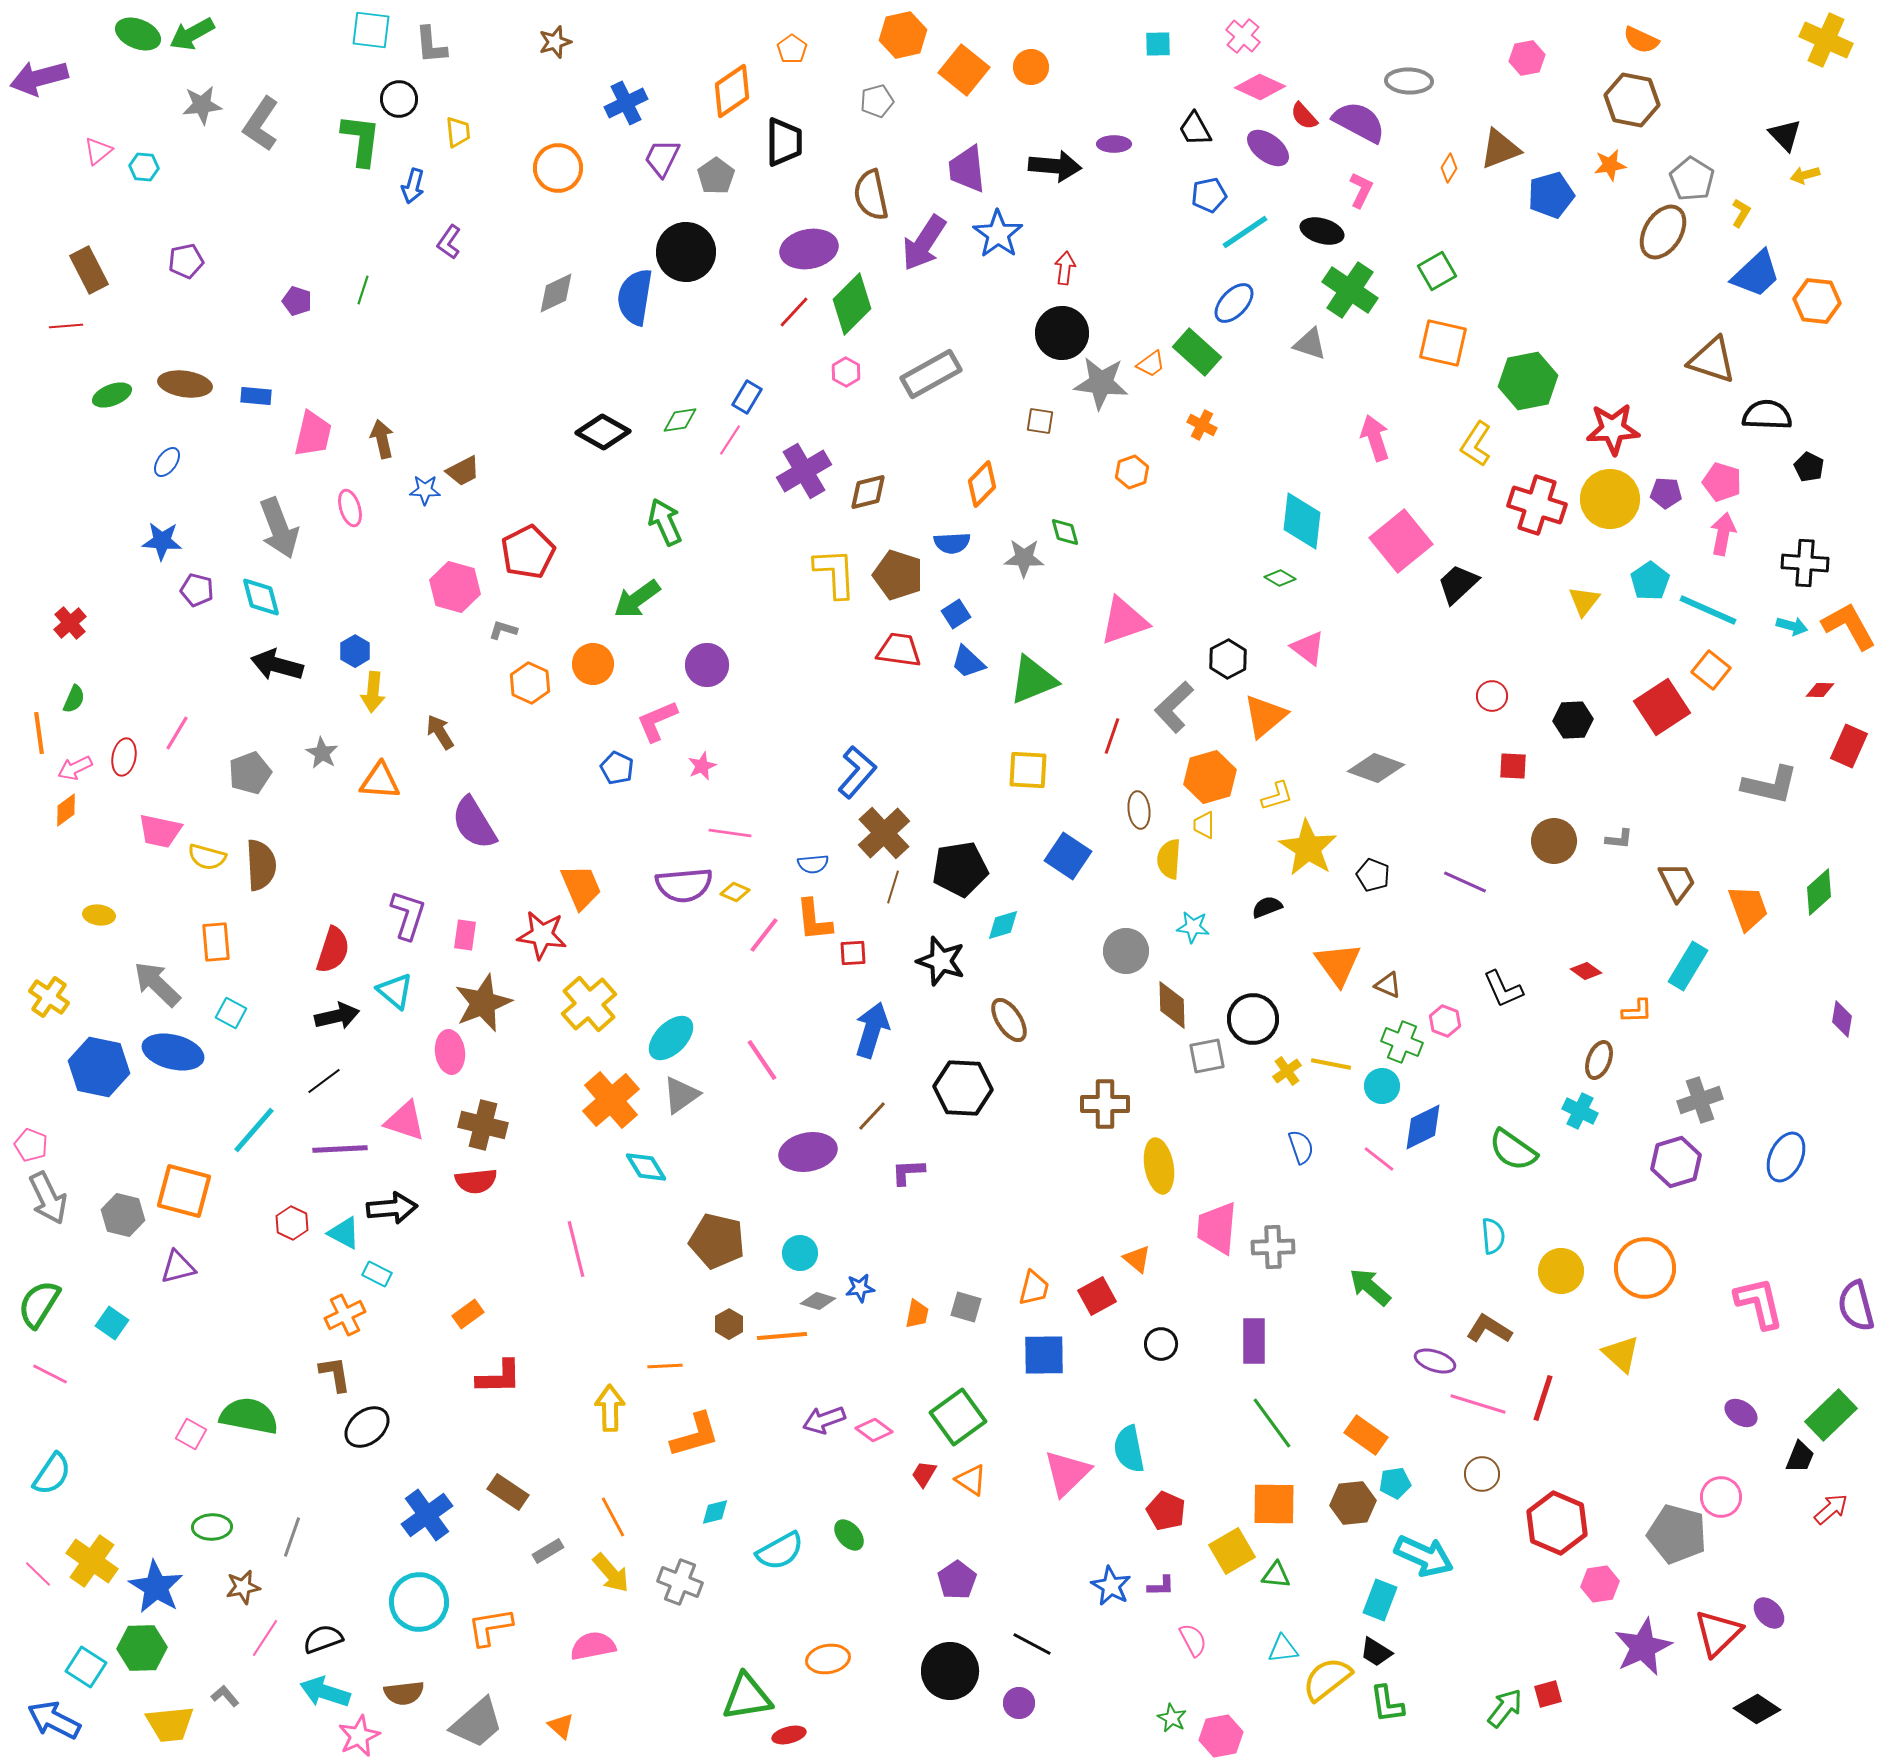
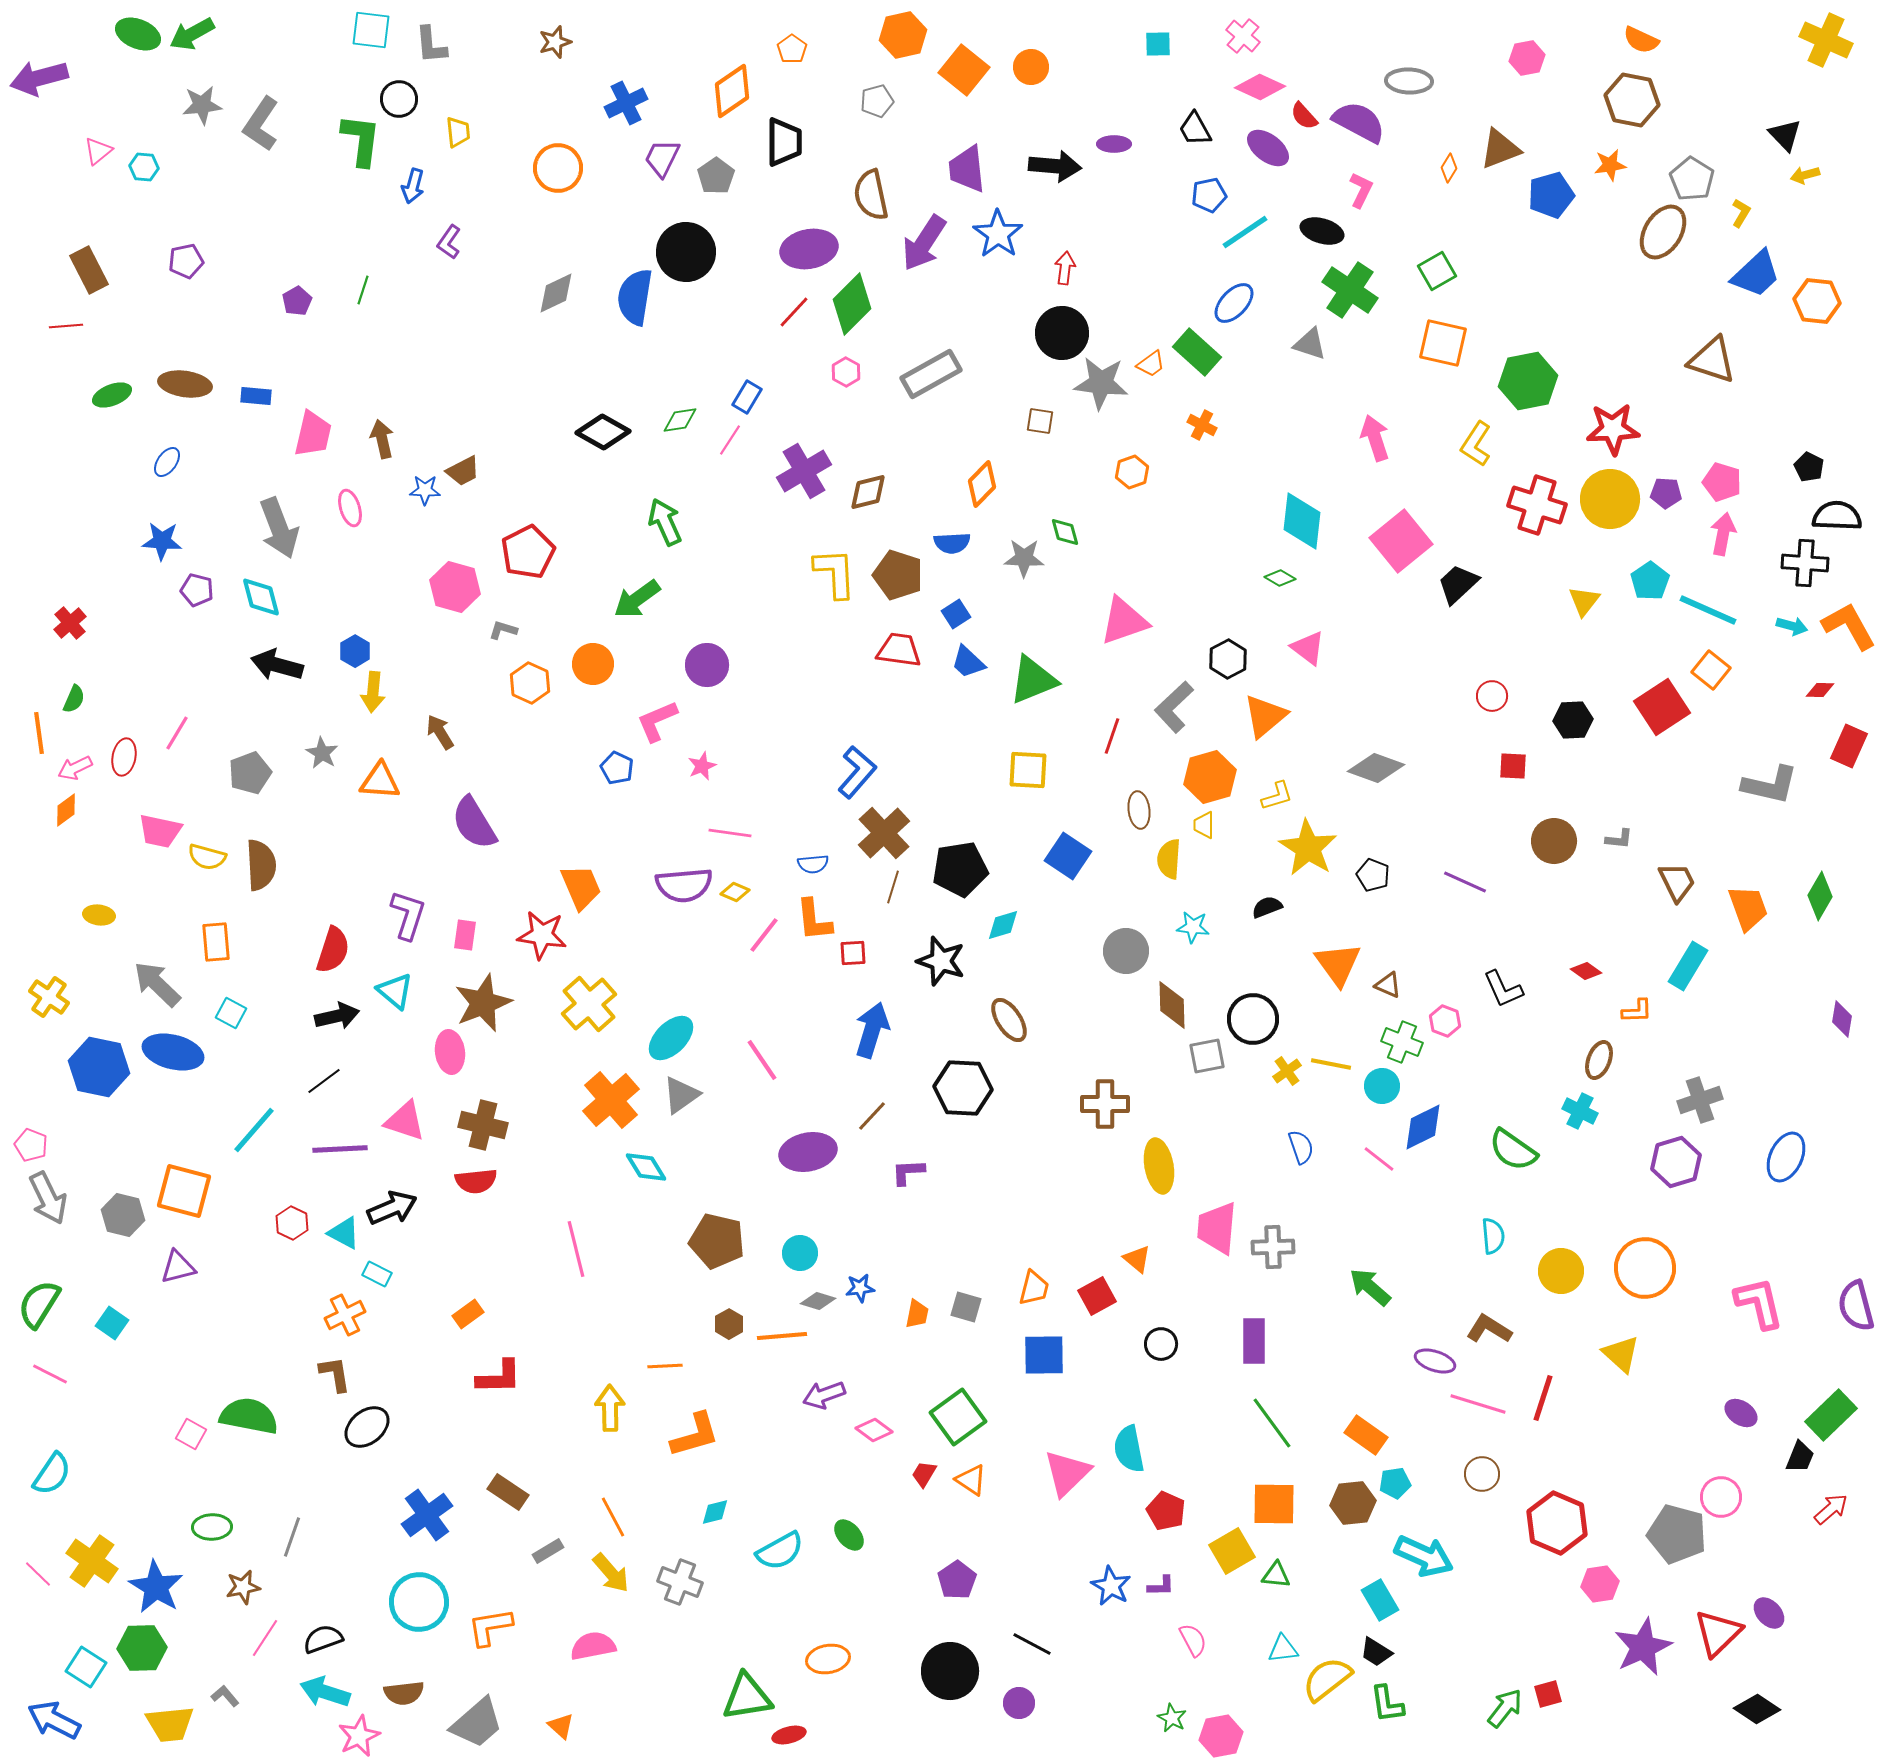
purple pentagon at (297, 301): rotated 24 degrees clockwise
black semicircle at (1767, 415): moved 70 px right, 101 px down
green diamond at (1819, 892): moved 1 px right, 4 px down; rotated 18 degrees counterclockwise
black arrow at (392, 1208): rotated 18 degrees counterclockwise
purple arrow at (824, 1420): moved 25 px up
cyan rectangle at (1380, 1600): rotated 51 degrees counterclockwise
